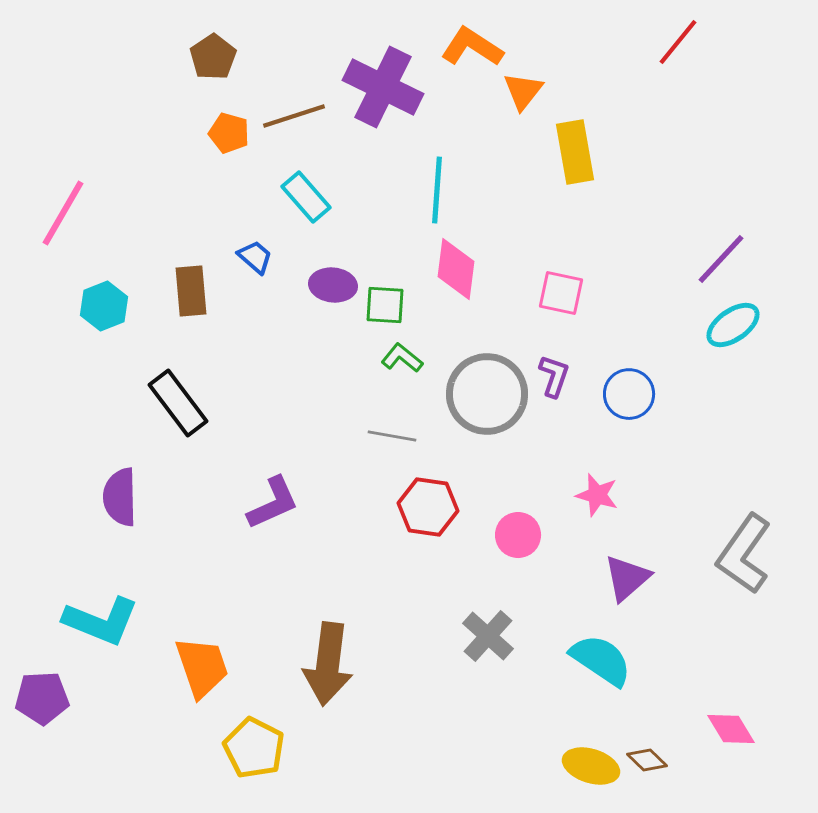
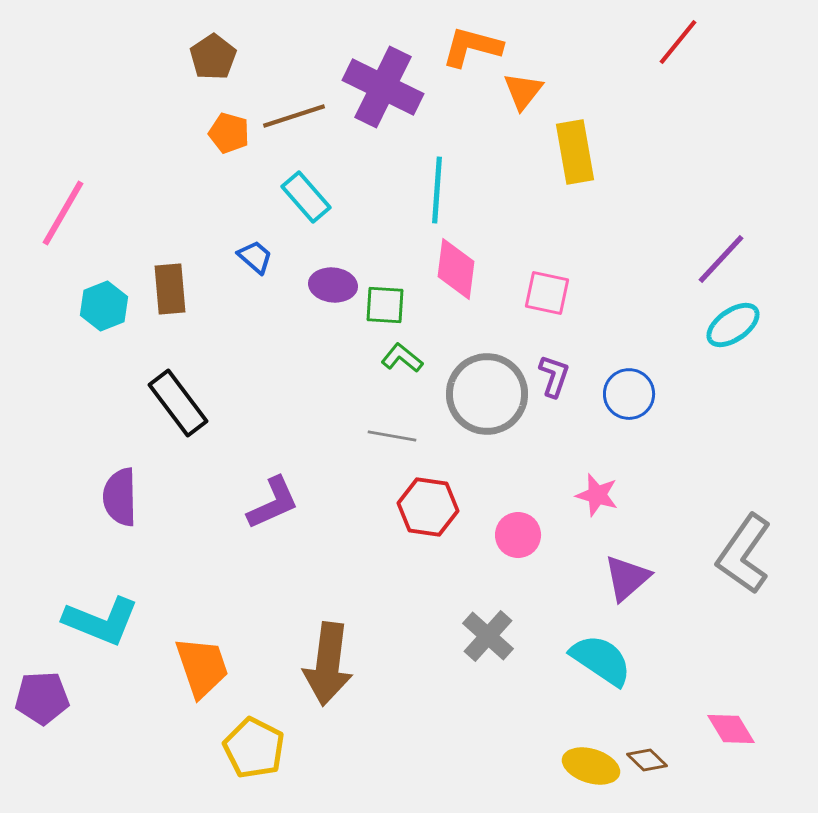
orange L-shape at (472, 47): rotated 18 degrees counterclockwise
brown rectangle at (191, 291): moved 21 px left, 2 px up
pink square at (561, 293): moved 14 px left
